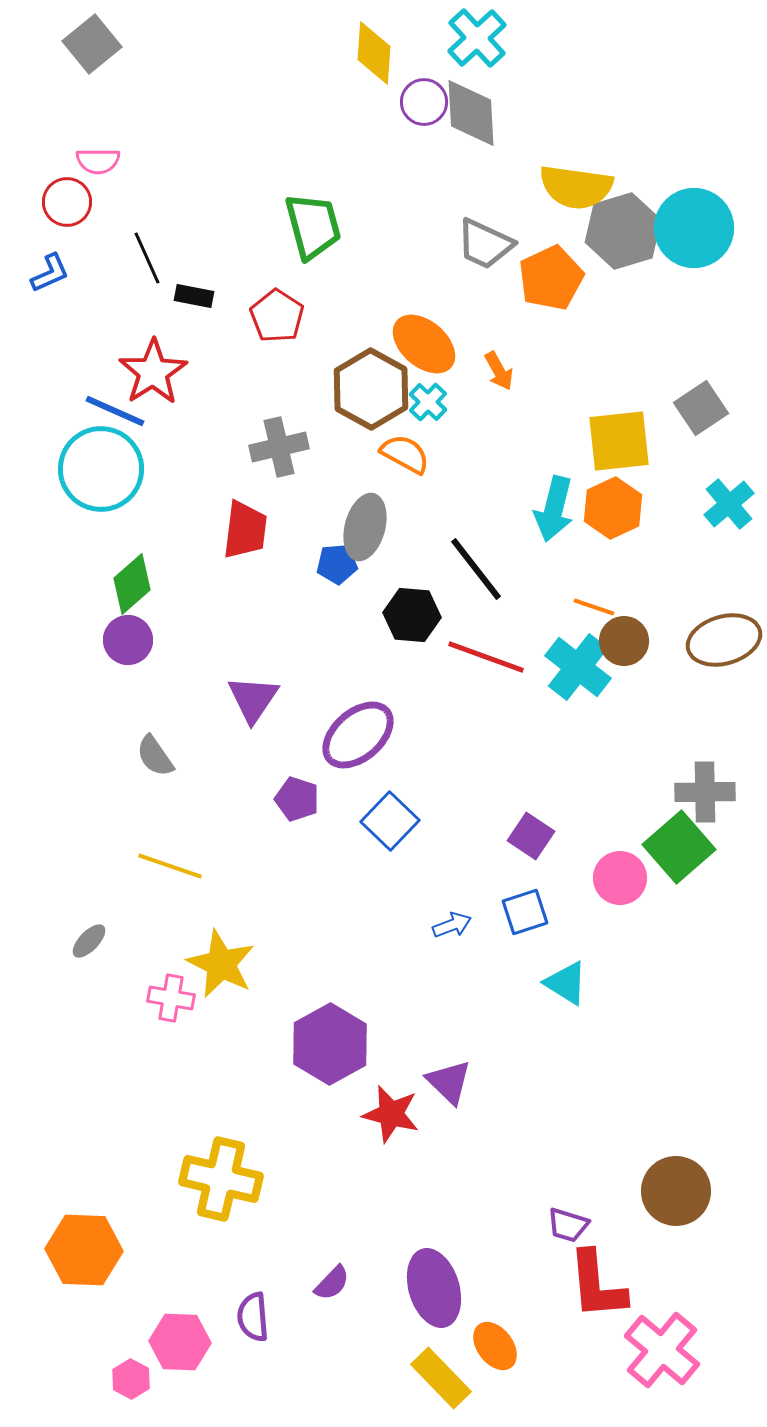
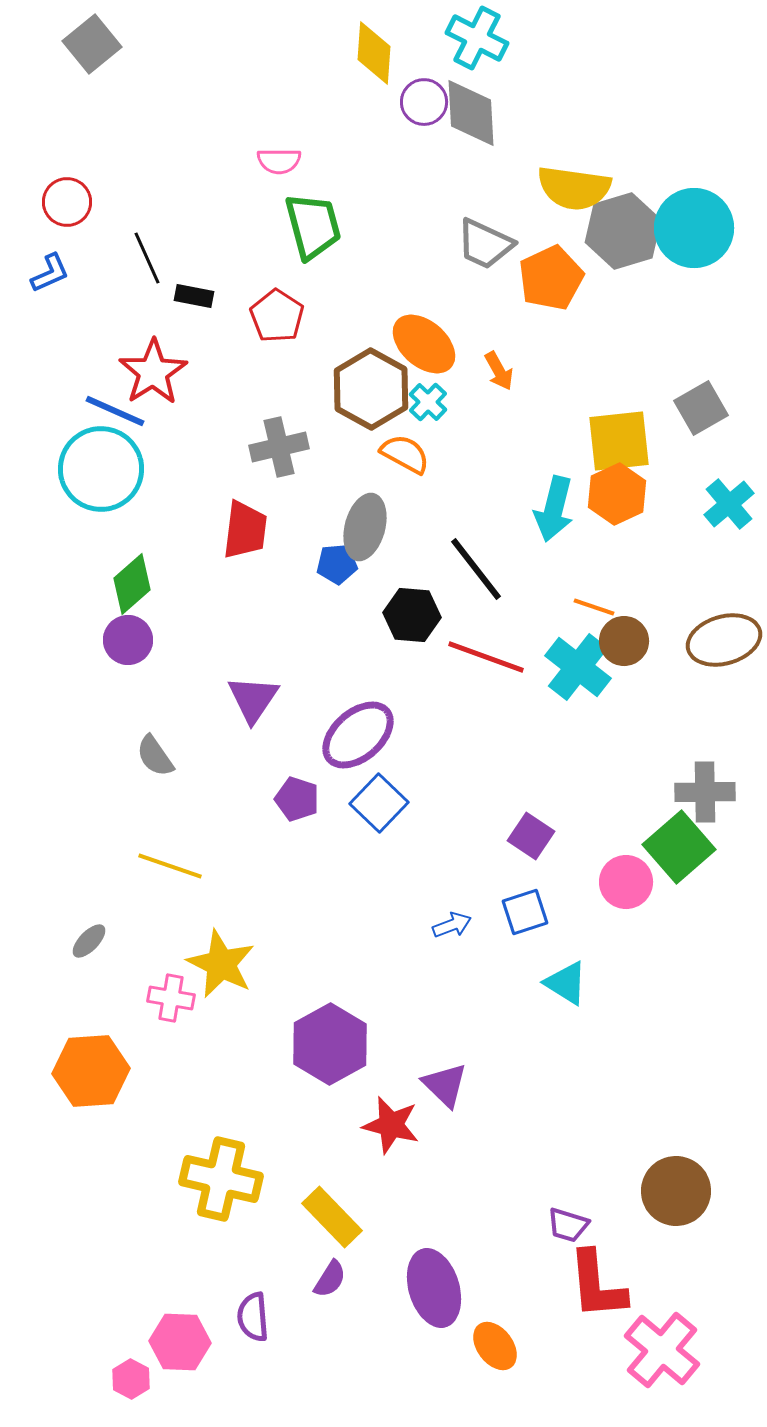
cyan cross at (477, 38): rotated 20 degrees counterclockwise
pink semicircle at (98, 161): moved 181 px right
yellow semicircle at (576, 187): moved 2 px left, 1 px down
gray square at (701, 408): rotated 4 degrees clockwise
orange hexagon at (613, 508): moved 4 px right, 14 px up
blue square at (390, 821): moved 11 px left, 18 px up
pink circle at (620, 878): moved 6 px right, 4 px down
purple triangle at (449, 1082): moved 4 px left, 3 px down
red star at (391, 1114): moved 11 px down
orange hexagon at (84, 1250): moved 7 px right, 179 px up; rotated 6 degrees counterclockwise
purple semicircle at (332, 1283): moved 2 px left, 4 px up; rotated 12 degrees counterclockwise
yellow rectangle at (441, 1378): moved 109 px left, 161 px up
